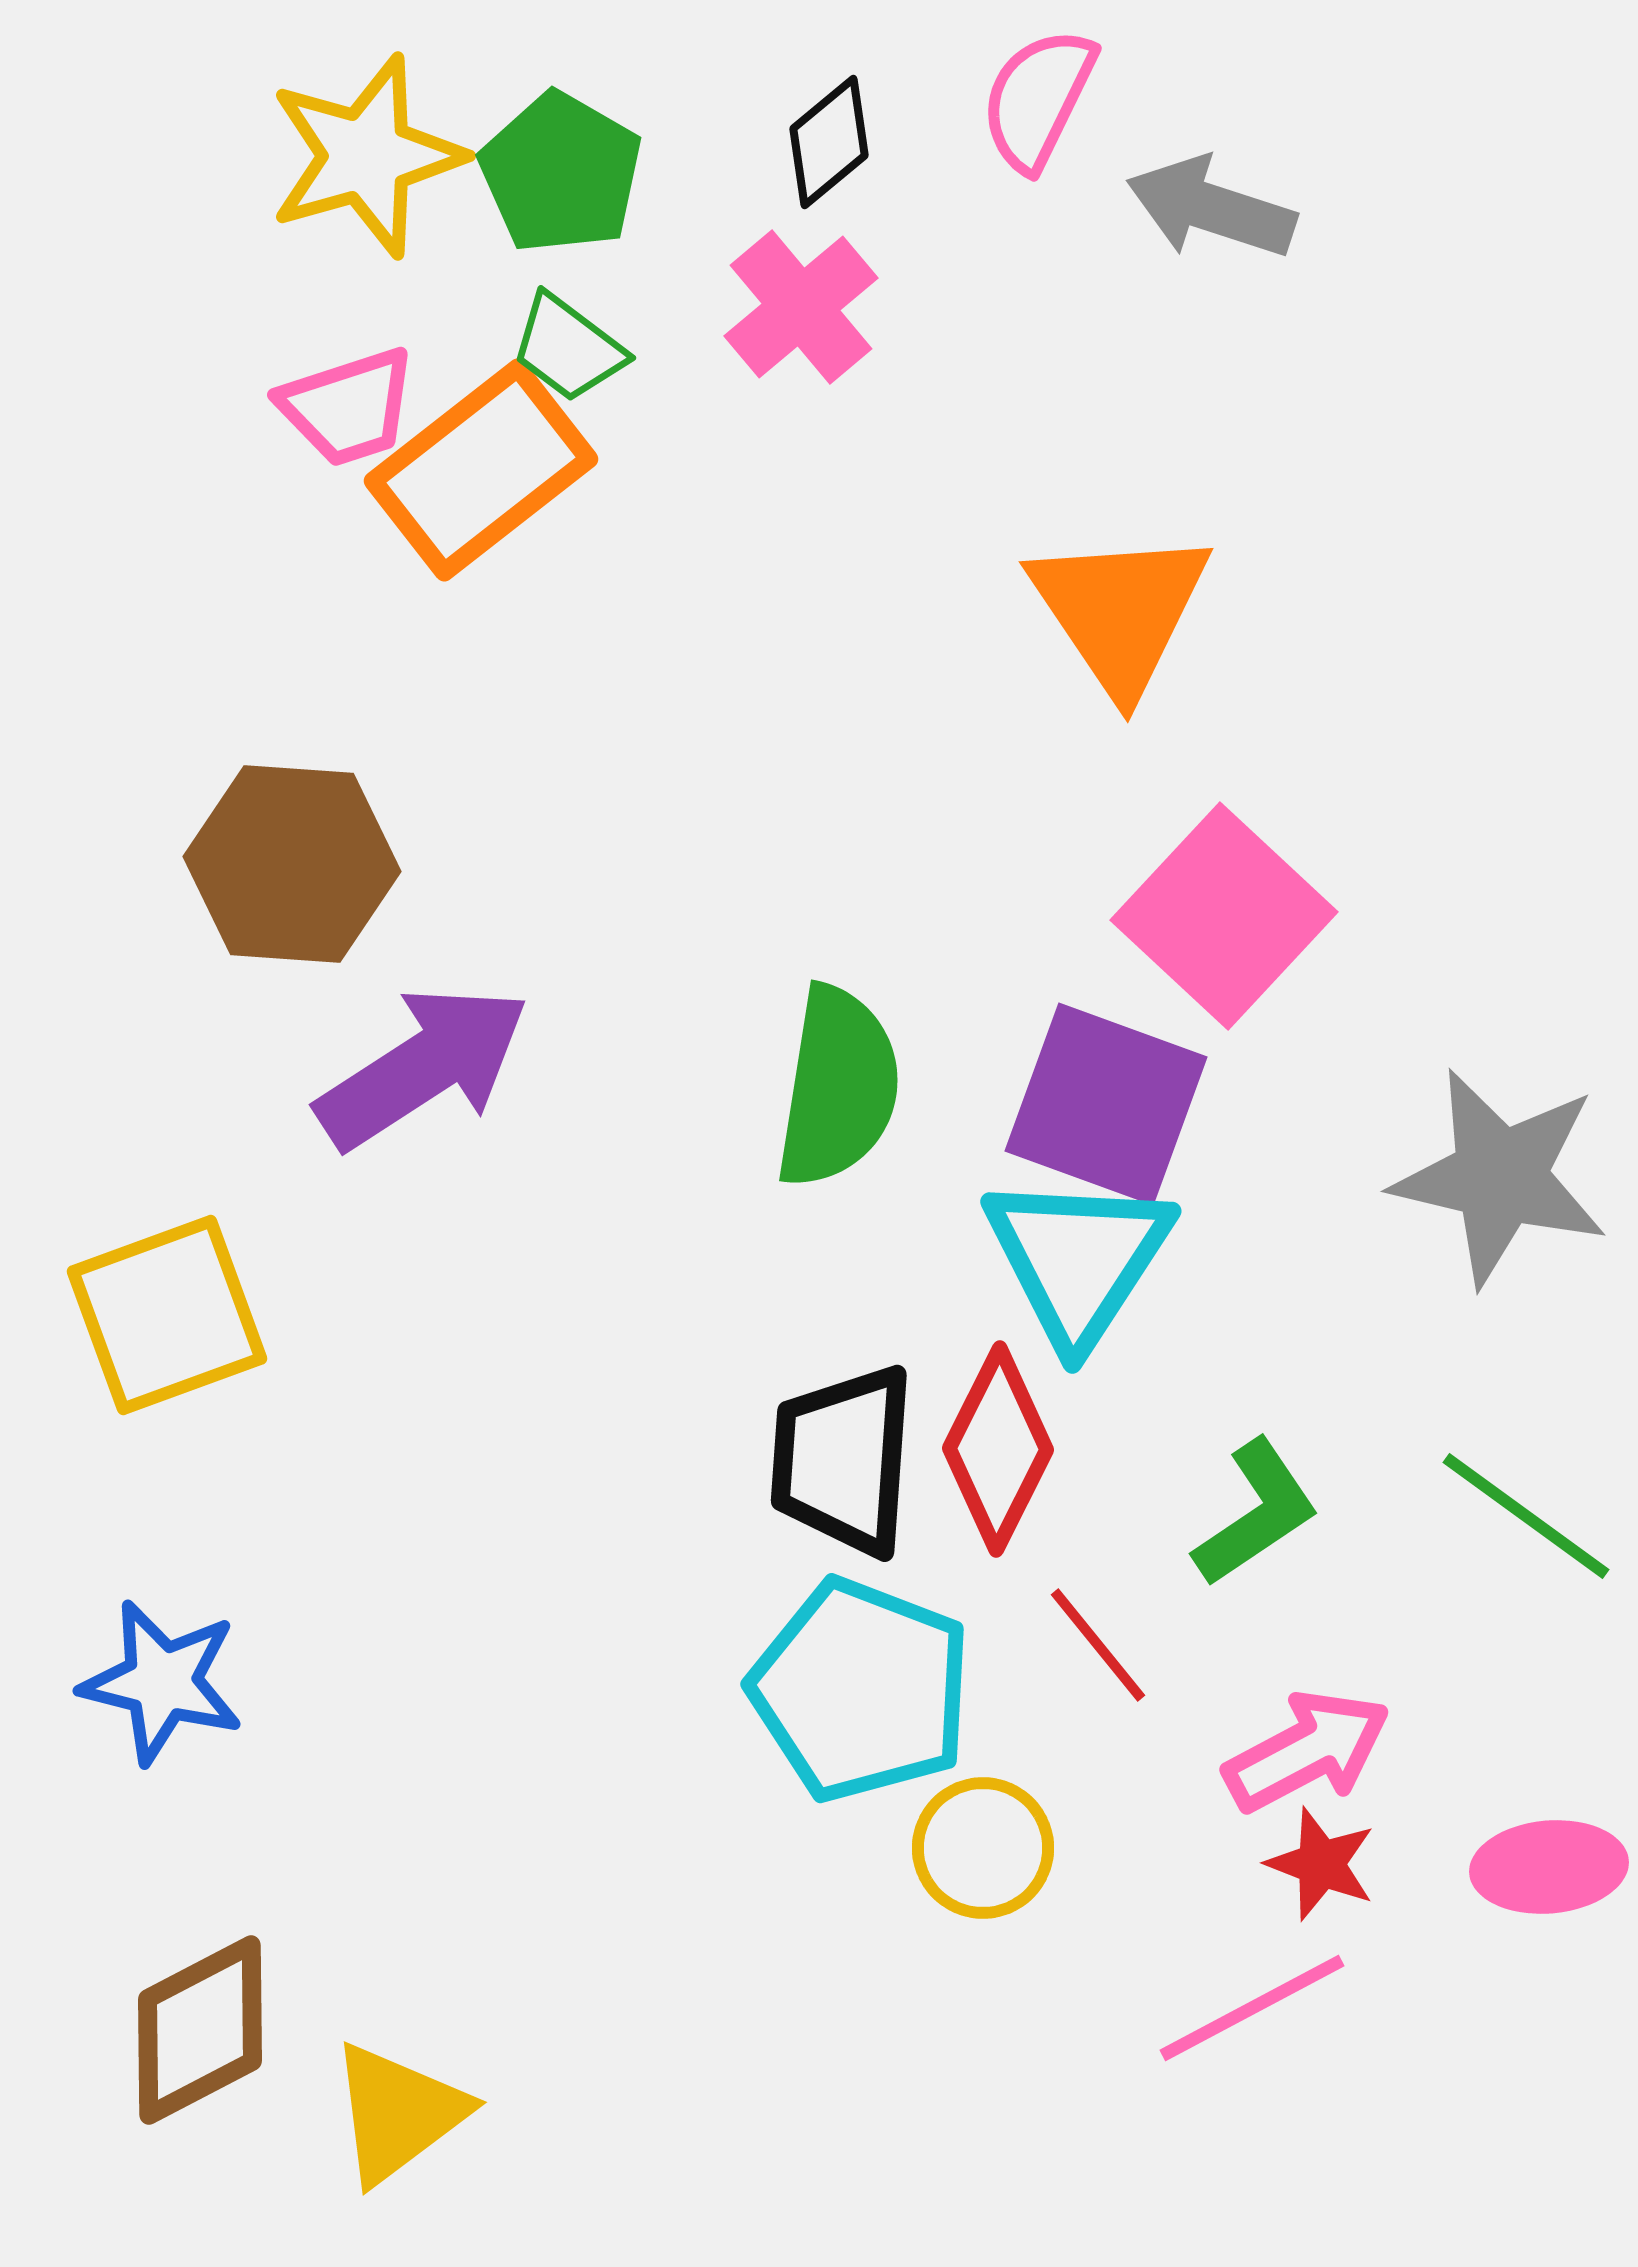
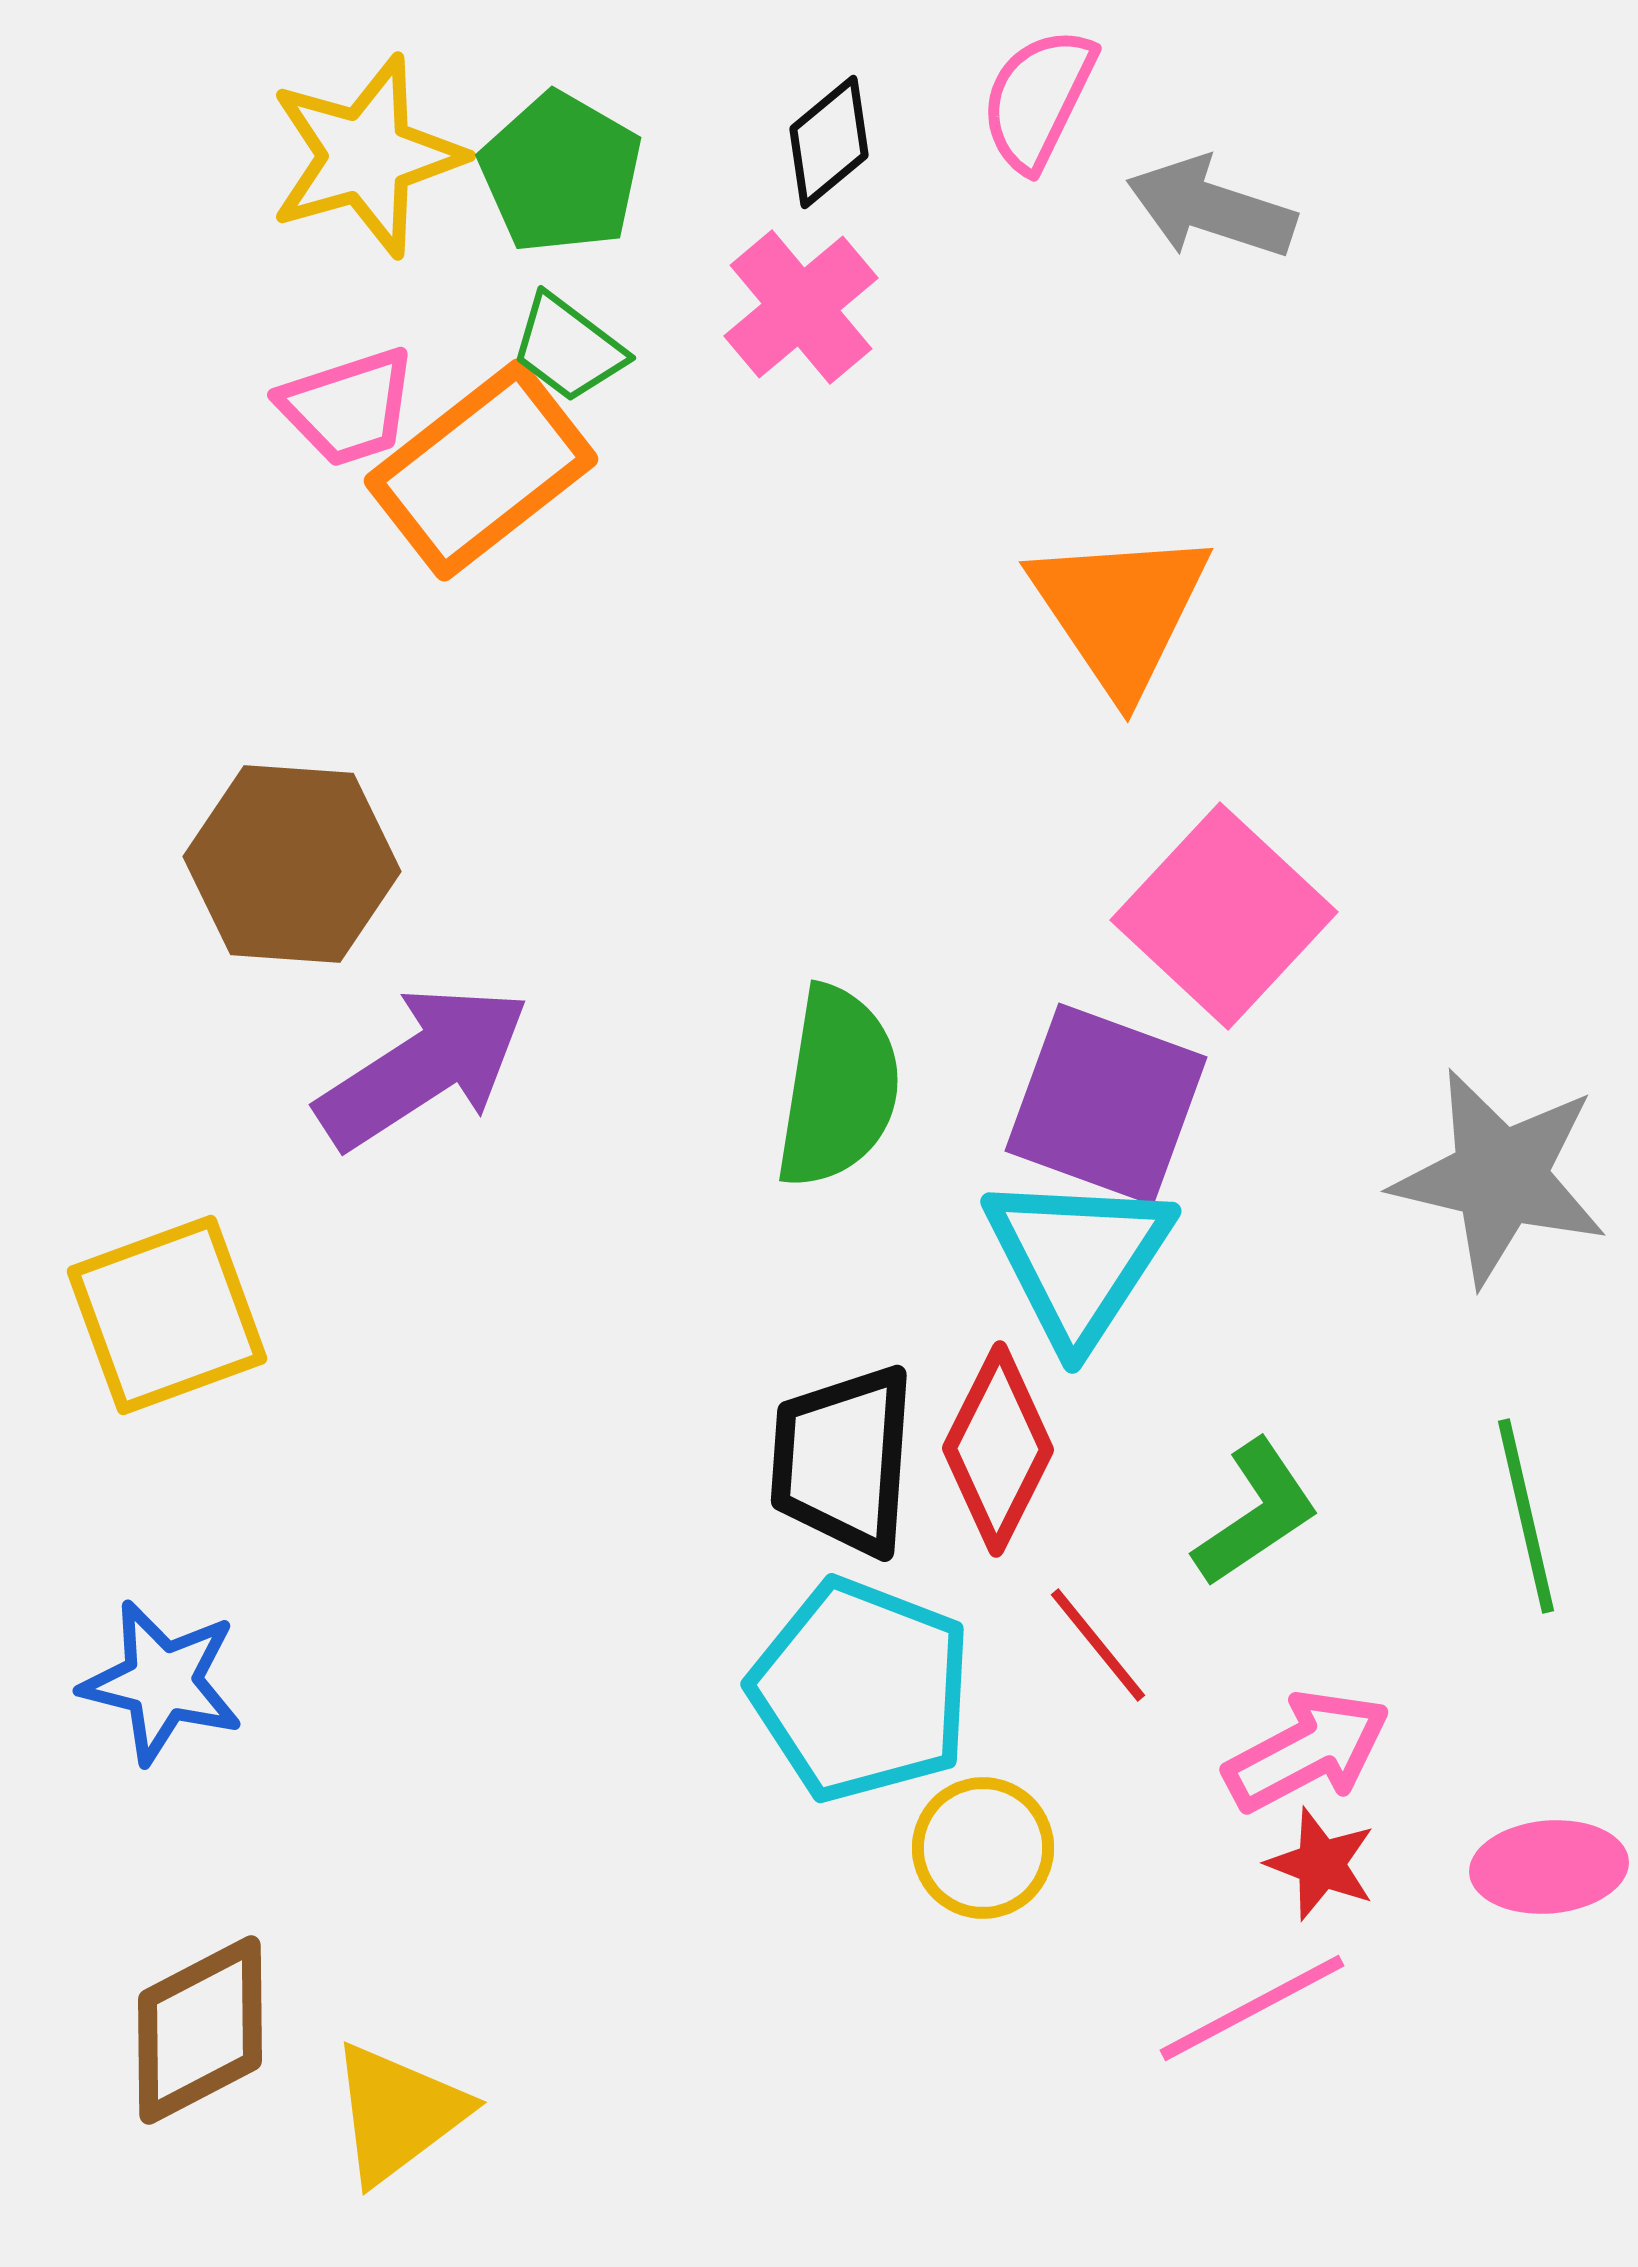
green line: rotated 41 degrees clockwise
